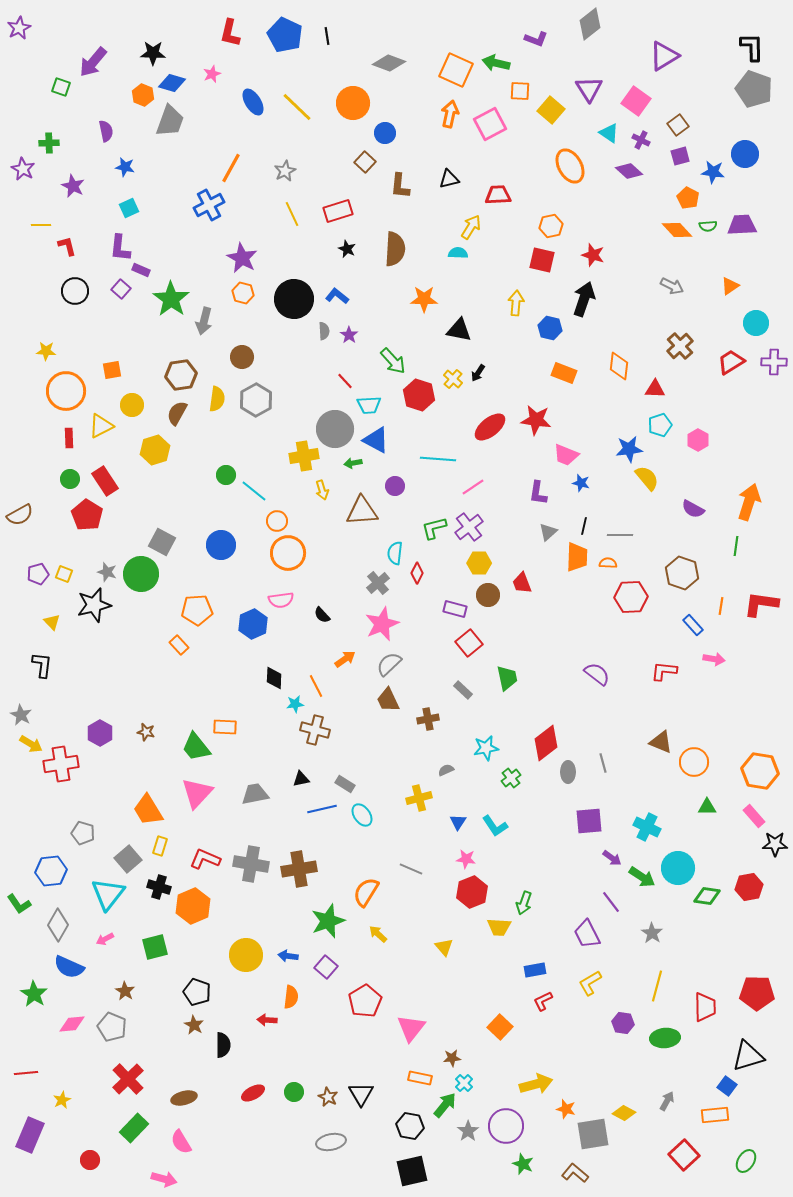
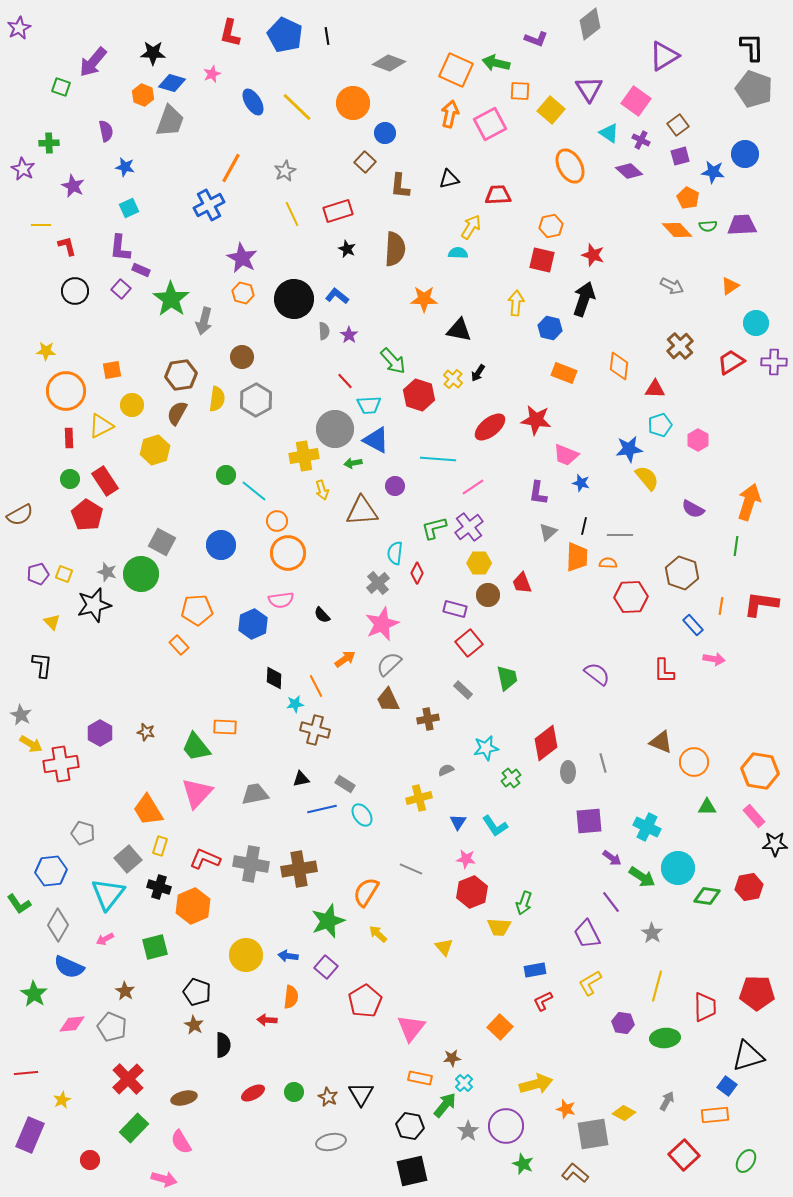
red L-shape at (664, 671): rotated 96 degrees counterclockwise
